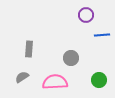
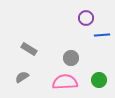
purple circle: moved 3 px down
gray rectangle: rotated 63 degrees counterclockwise
pink semicircle: moved 10 px right
